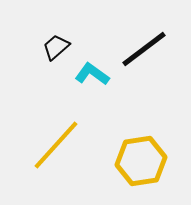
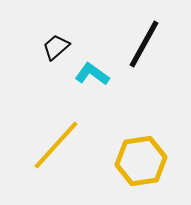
black line: moved 5 px up; rotated 24 degrees counterclockwise
